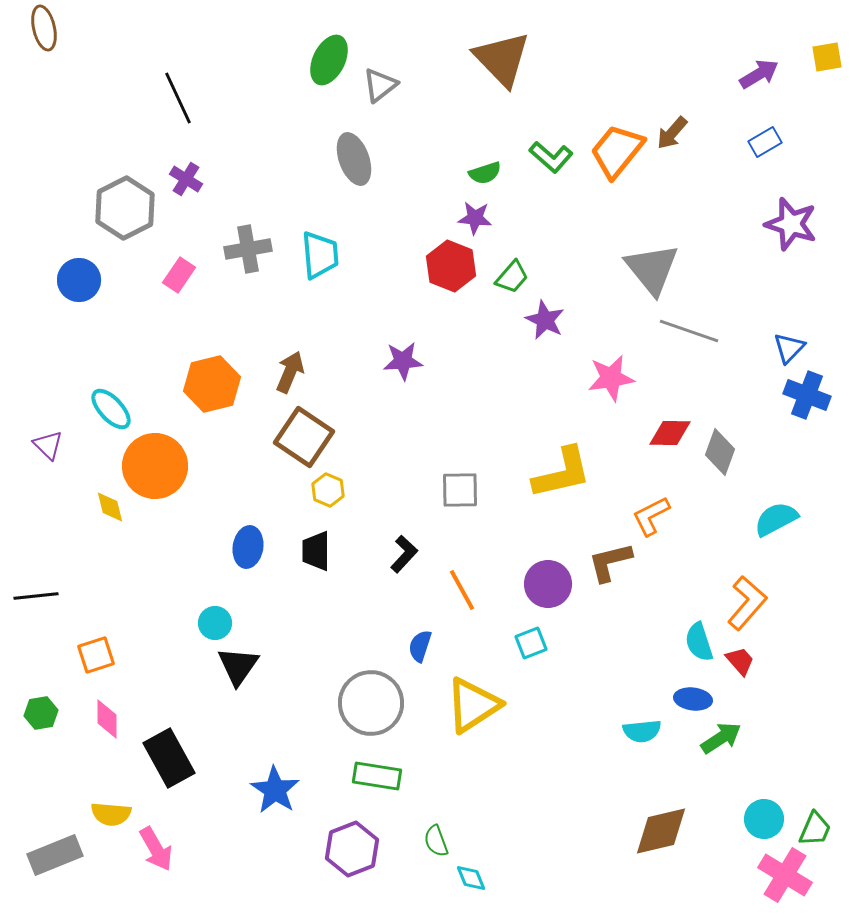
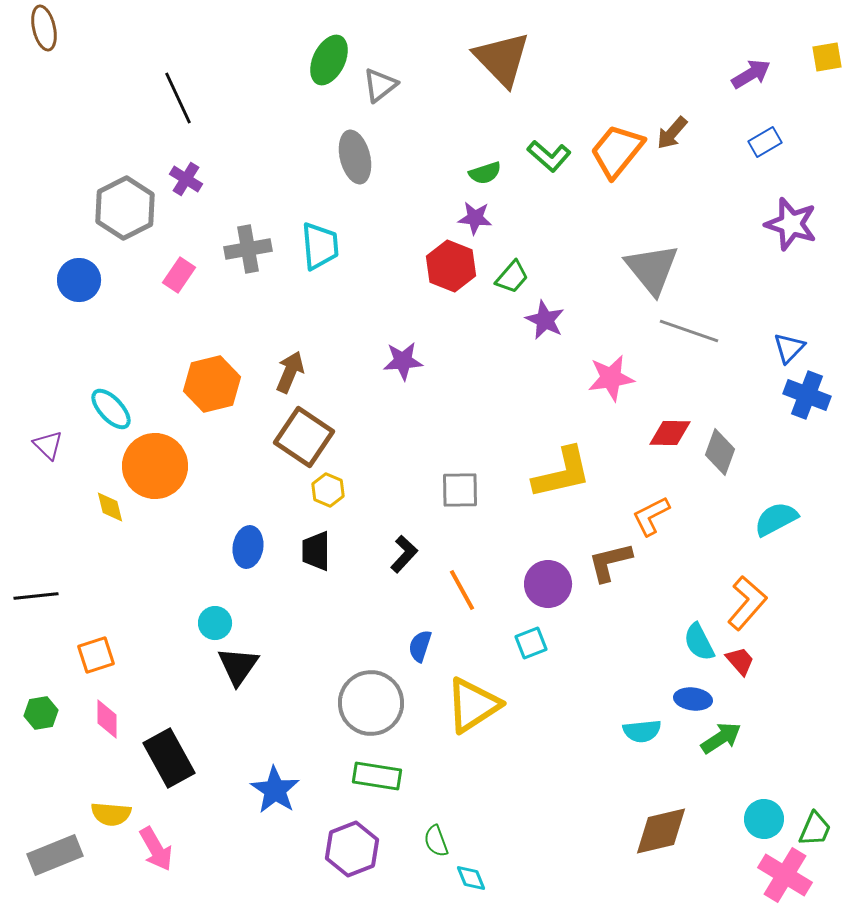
purple arrow at (759, 74): moved 8 px left
green L-shape at (551, 157): moved 2 px left, 1 px up
gray ellipse at (354, 159): moved 1 px right, 2 px up; rotated 6 degrees clockwise
cyan trapezoid at (320, 255): moved 9 px up
cyan semicircle at (699, 642): rotated 9 degrees counterclockwise
